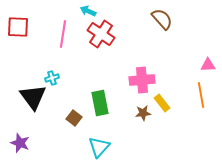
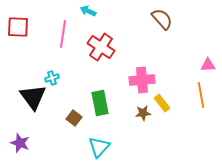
red cross: moved 13 px down
